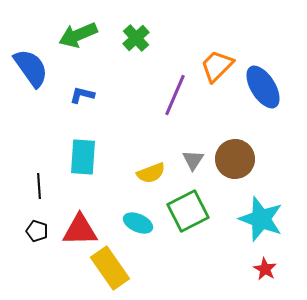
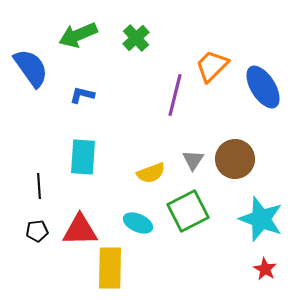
orange trapezoid: moved 5 px left
purple line: rotated 9 degrees counterclockwise
black pentagon: rotated 25 degrees counterclockwise
yellow rectangle: rotated 36 degrees clockwise
